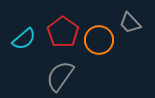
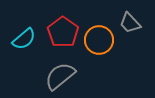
gray semicircle: rotated 16 degrees clockwise
